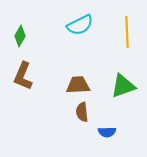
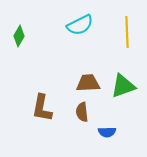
green diamond: moved 1 px left
brown L-shape: moved 19 px right, 32 px down; rotated 12 degrees counterclockwise
brown trapezoid: moved 10 px right, 2 px up
